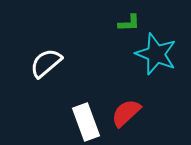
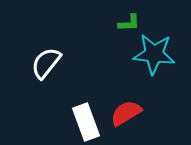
cyan star: moved 2 px left; rotated 15 degrees counterclockwise
white semicircle: rotated 12 degrees counterclockwise
red semicircle: rotated 12 degrees clockwise
